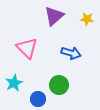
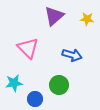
pink triangle: moved 1 px right
blue arrow: moved 1 px right, 2 px down
cyan star: rotated 18 degrees clockwise
blue circle: moved 3 px left
